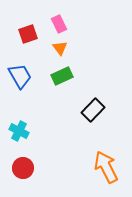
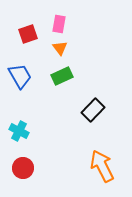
pink rectangle: rotated 36 degrees clockwise
orange arrow: moved 4 px left, 1 px up
